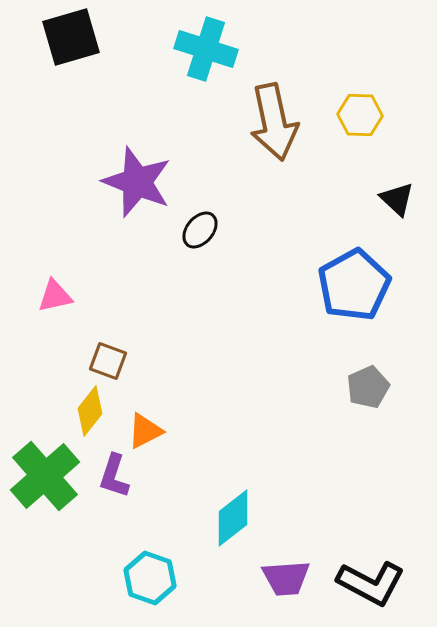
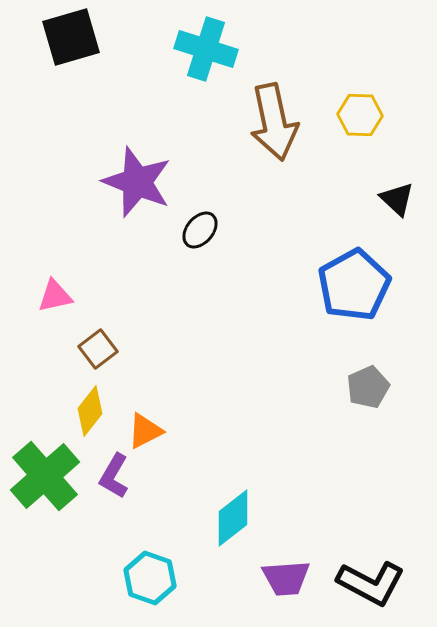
brown square: moved 10 px left, 12 px up; rotated 33 degrees clockwise
purple L-shape: rotated 12 degrees clockwise
